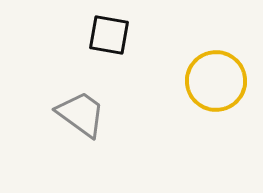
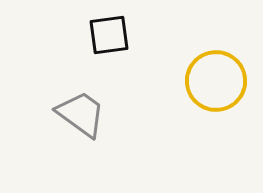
black square: rotated 18 degrees counterclockwise
